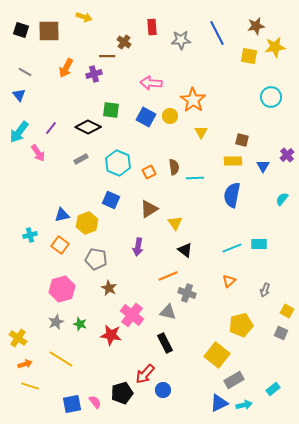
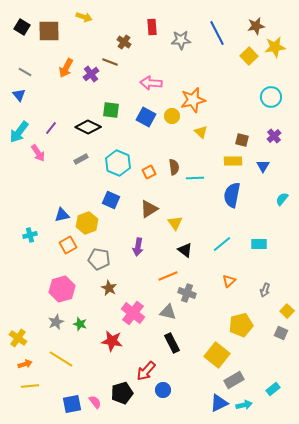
black square at (21, 30): moved 1 px right, 3 px up; rotated 14 degrees clockwise
brown line at (107, 56): moved 3 px right, 6 px down; rotated 21 degrees clockwise
yellow square at (249, 56): rotated 36 degrees clockwise
purple cross at (94, 74): moved 3 px left; rotated 21 degrees counterclockwise
orange star at (193, 100): rotated 25 degrees clockwise
yellow circle at (170, 116): moved 2 px right
yellow triangle at (201, 132): rotated 16 degrees counterclockwise
purple cross at (287, 155): moved 13 px left, 19 px up
orange square at (60, 245): moved 8 px right; rotated 24 degrees clockwise
cyan line at (232, 248): moved 10 px left, 4 px up; rotated 18 degrees counterclockwise
gray pentagon at (96, 259): moved 3 px right
yellow square at (287, 311): rotated 16 degrees clockwise
pink cross at (132, 315): moved 1 px right, 2 px up
red star at (111, 335): moved 1 px right, 6 px down
black rectangle at (165, 343): moved 7 px right
red arrow at (145, 374): moved 1 px right, 3 px up
yellow line at (30, 386): rotated 24 degrees counterclockwise
